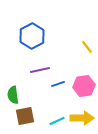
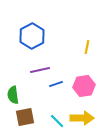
yellow line: rotated 48 degrees clockwise
blue line: moved 2 px left
brown square: moved 1 px down
cyan line: rotated 70 degrees clockwise
